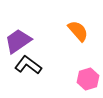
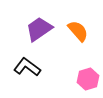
purple trapezoid: moved 21 px right, 12 px up
black L-shape: moved 1 px left, 2 px down
